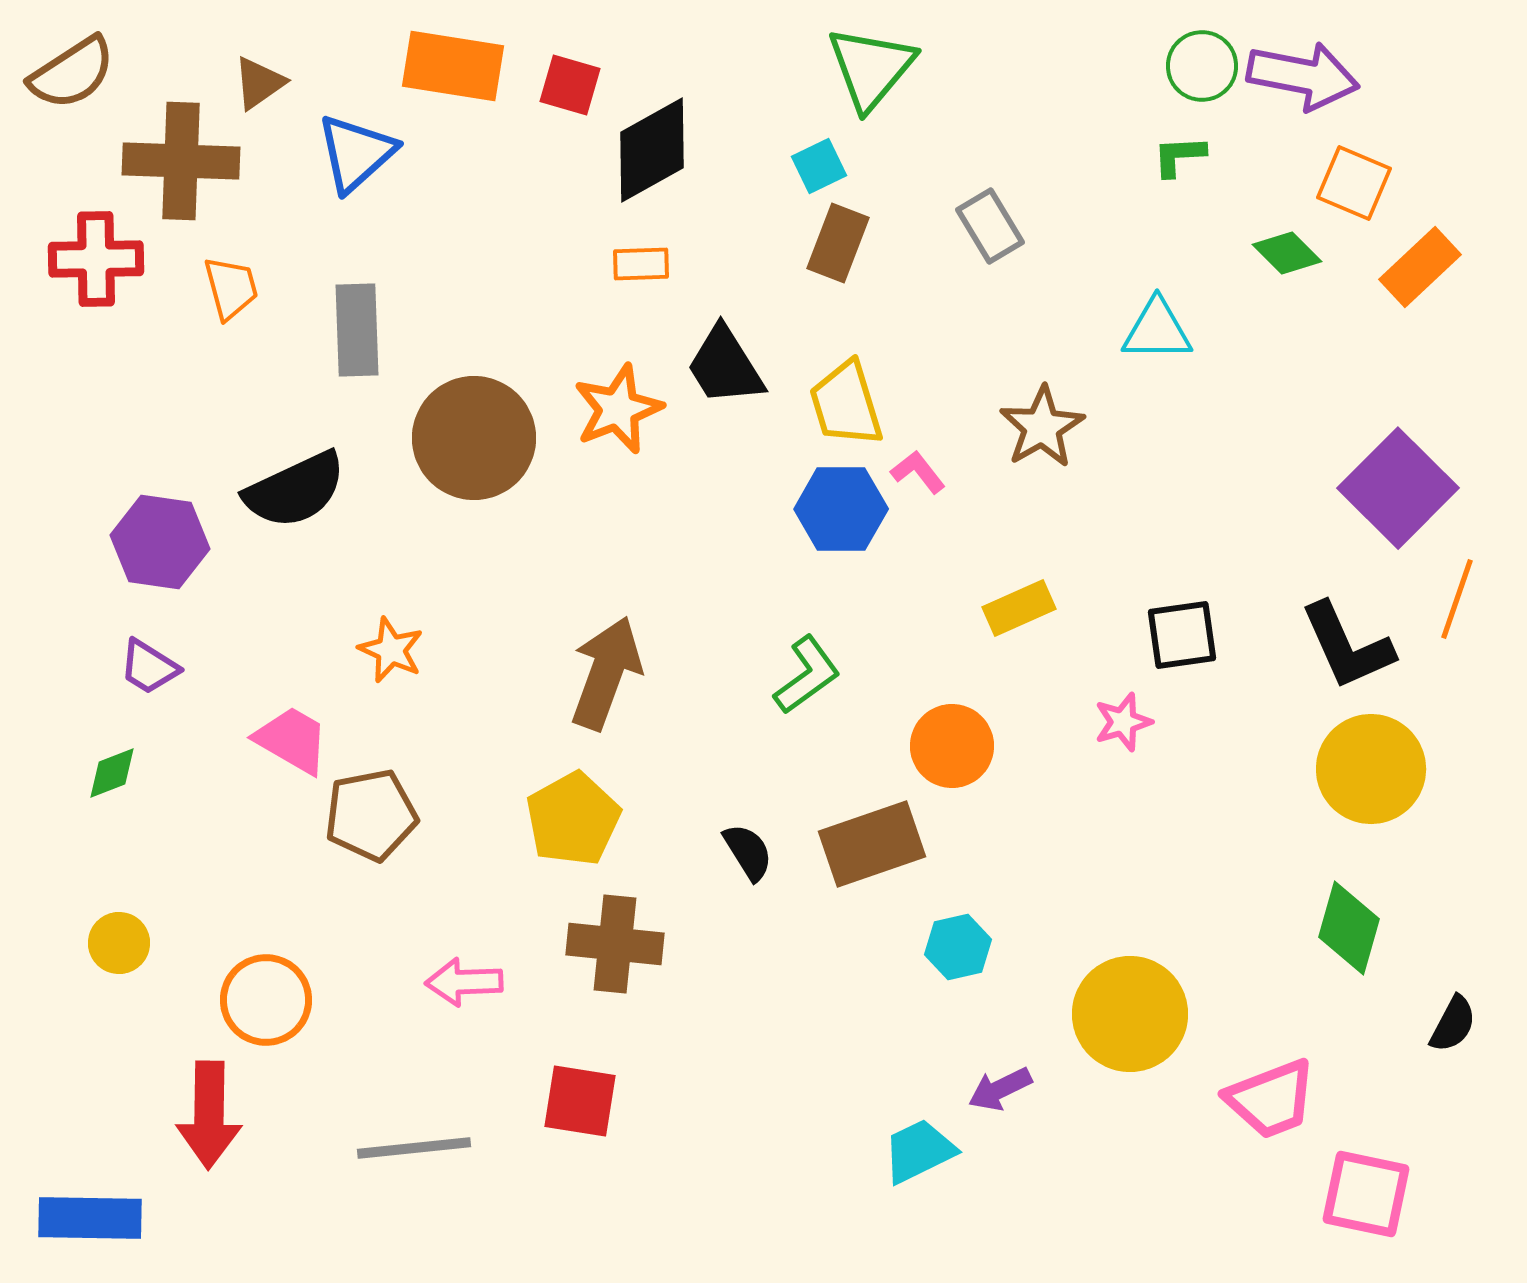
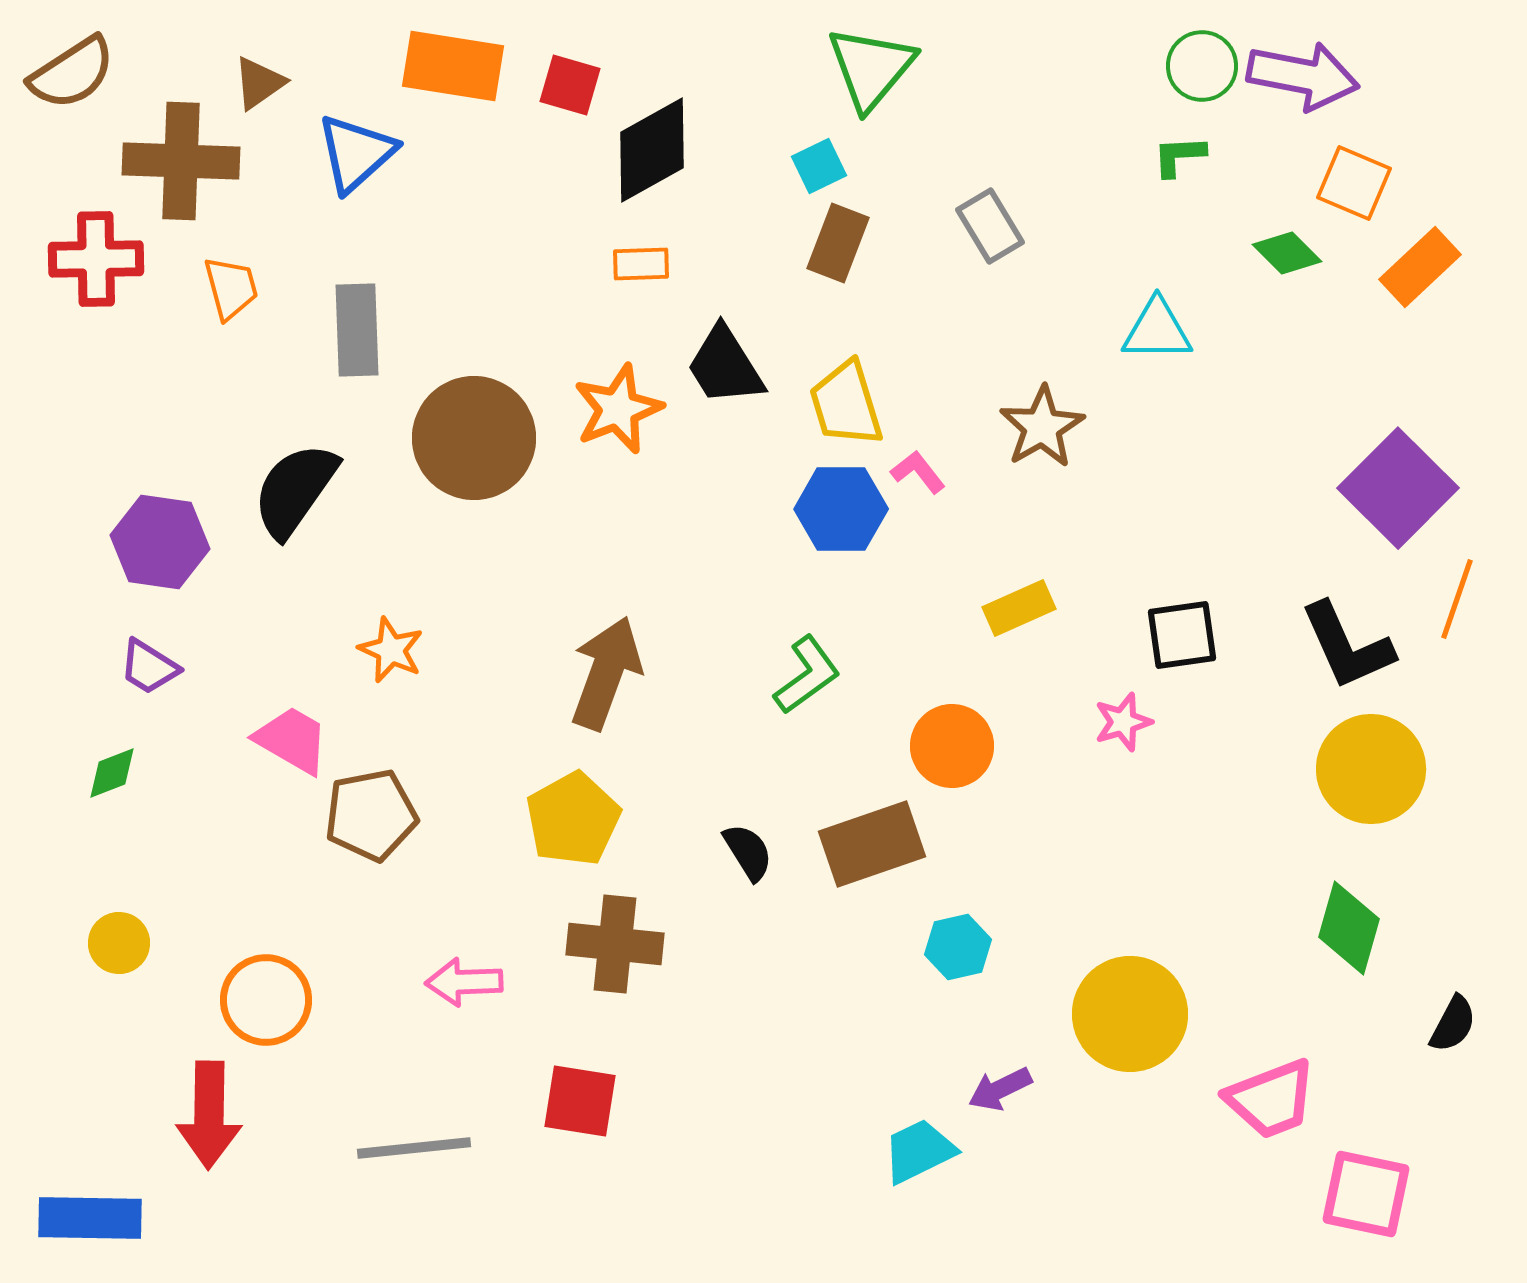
black semicircle at (295, 490): rotated 150 degrees clockwise
